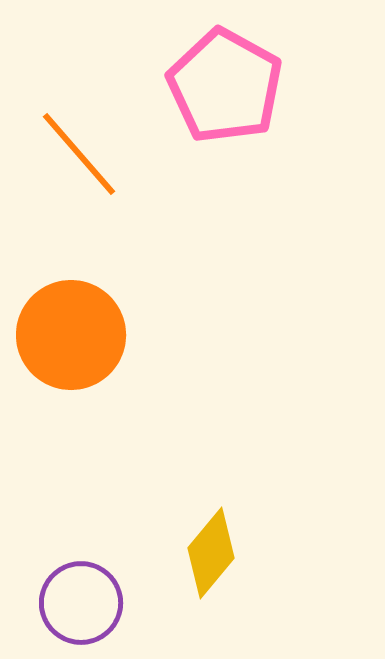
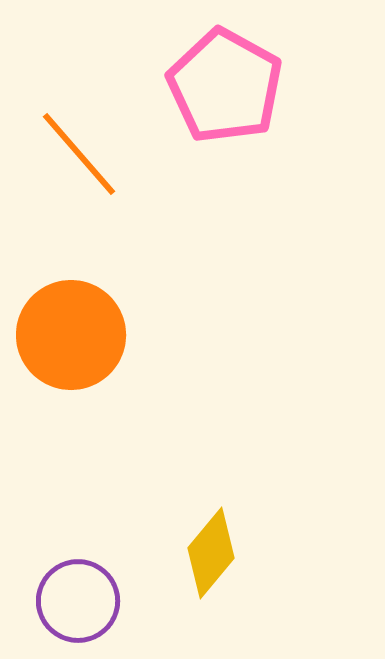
purple circle: moved 3 px left, 2 px up
